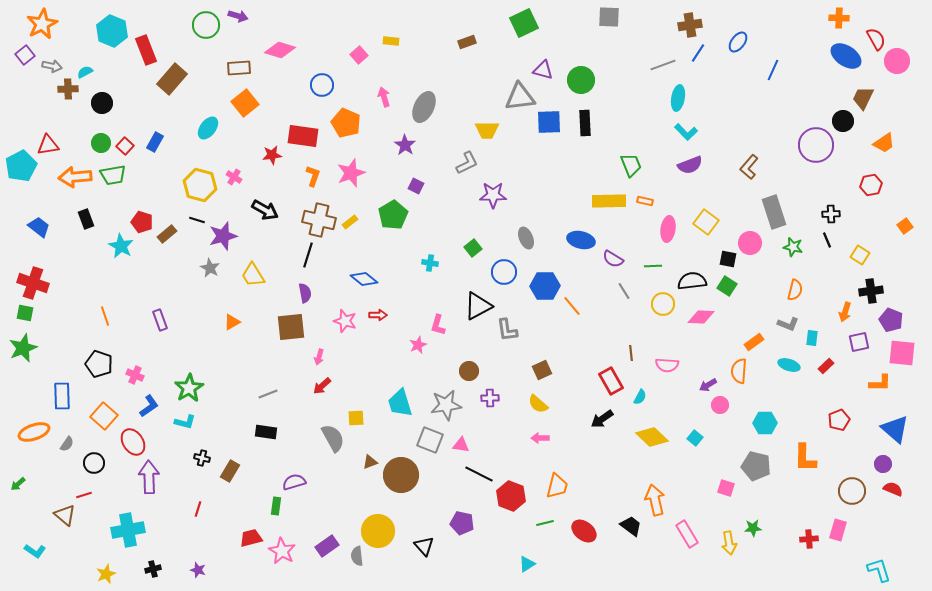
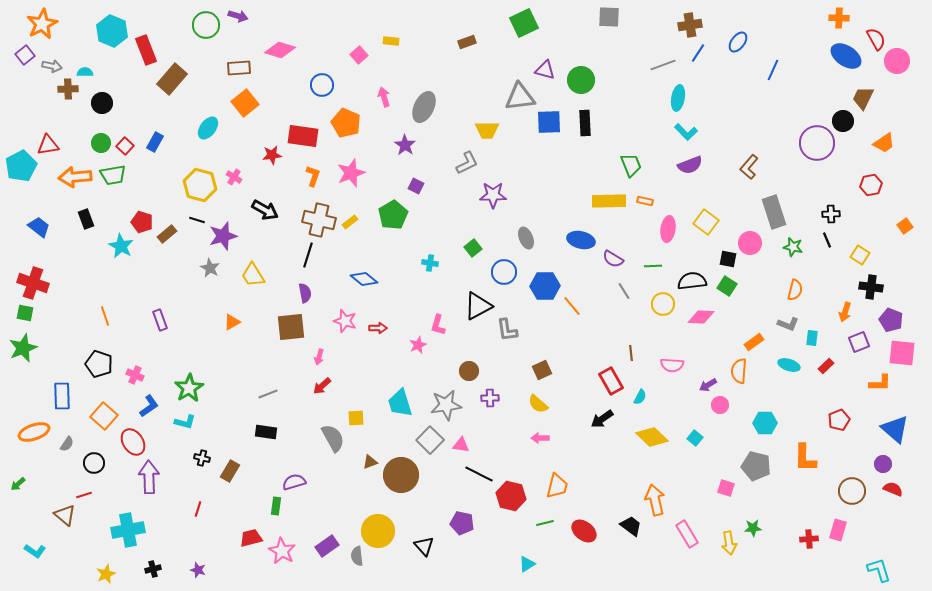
purple triangle at (543, 70): moved 2 px right
cyan semicircle at (85, 72): rotated 28 degrees clockwise
purple circle at (816, 145): moved 1 px right, 2 px up
black cross at (871, 291): moved 4 px up; rotated 15 degrees clockwise
red arrow at (378, 315): moved 13 px down
purple square at (859, 342): rotated 10 degrees counterclockwise
pink semicircle at (667, 365): moved 5 px right
gray square at (430, 440): rotated 24 degrees clockwise
red hexagon at (511, 496): rotated 8 degrees counterclockwise
